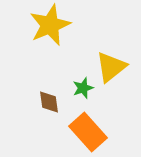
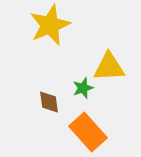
yellow triangle: moved 2 px left; rotated 36 degrees clockwise
